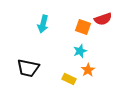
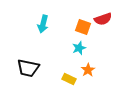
cyan star: moved 1 px left, 3 px up
